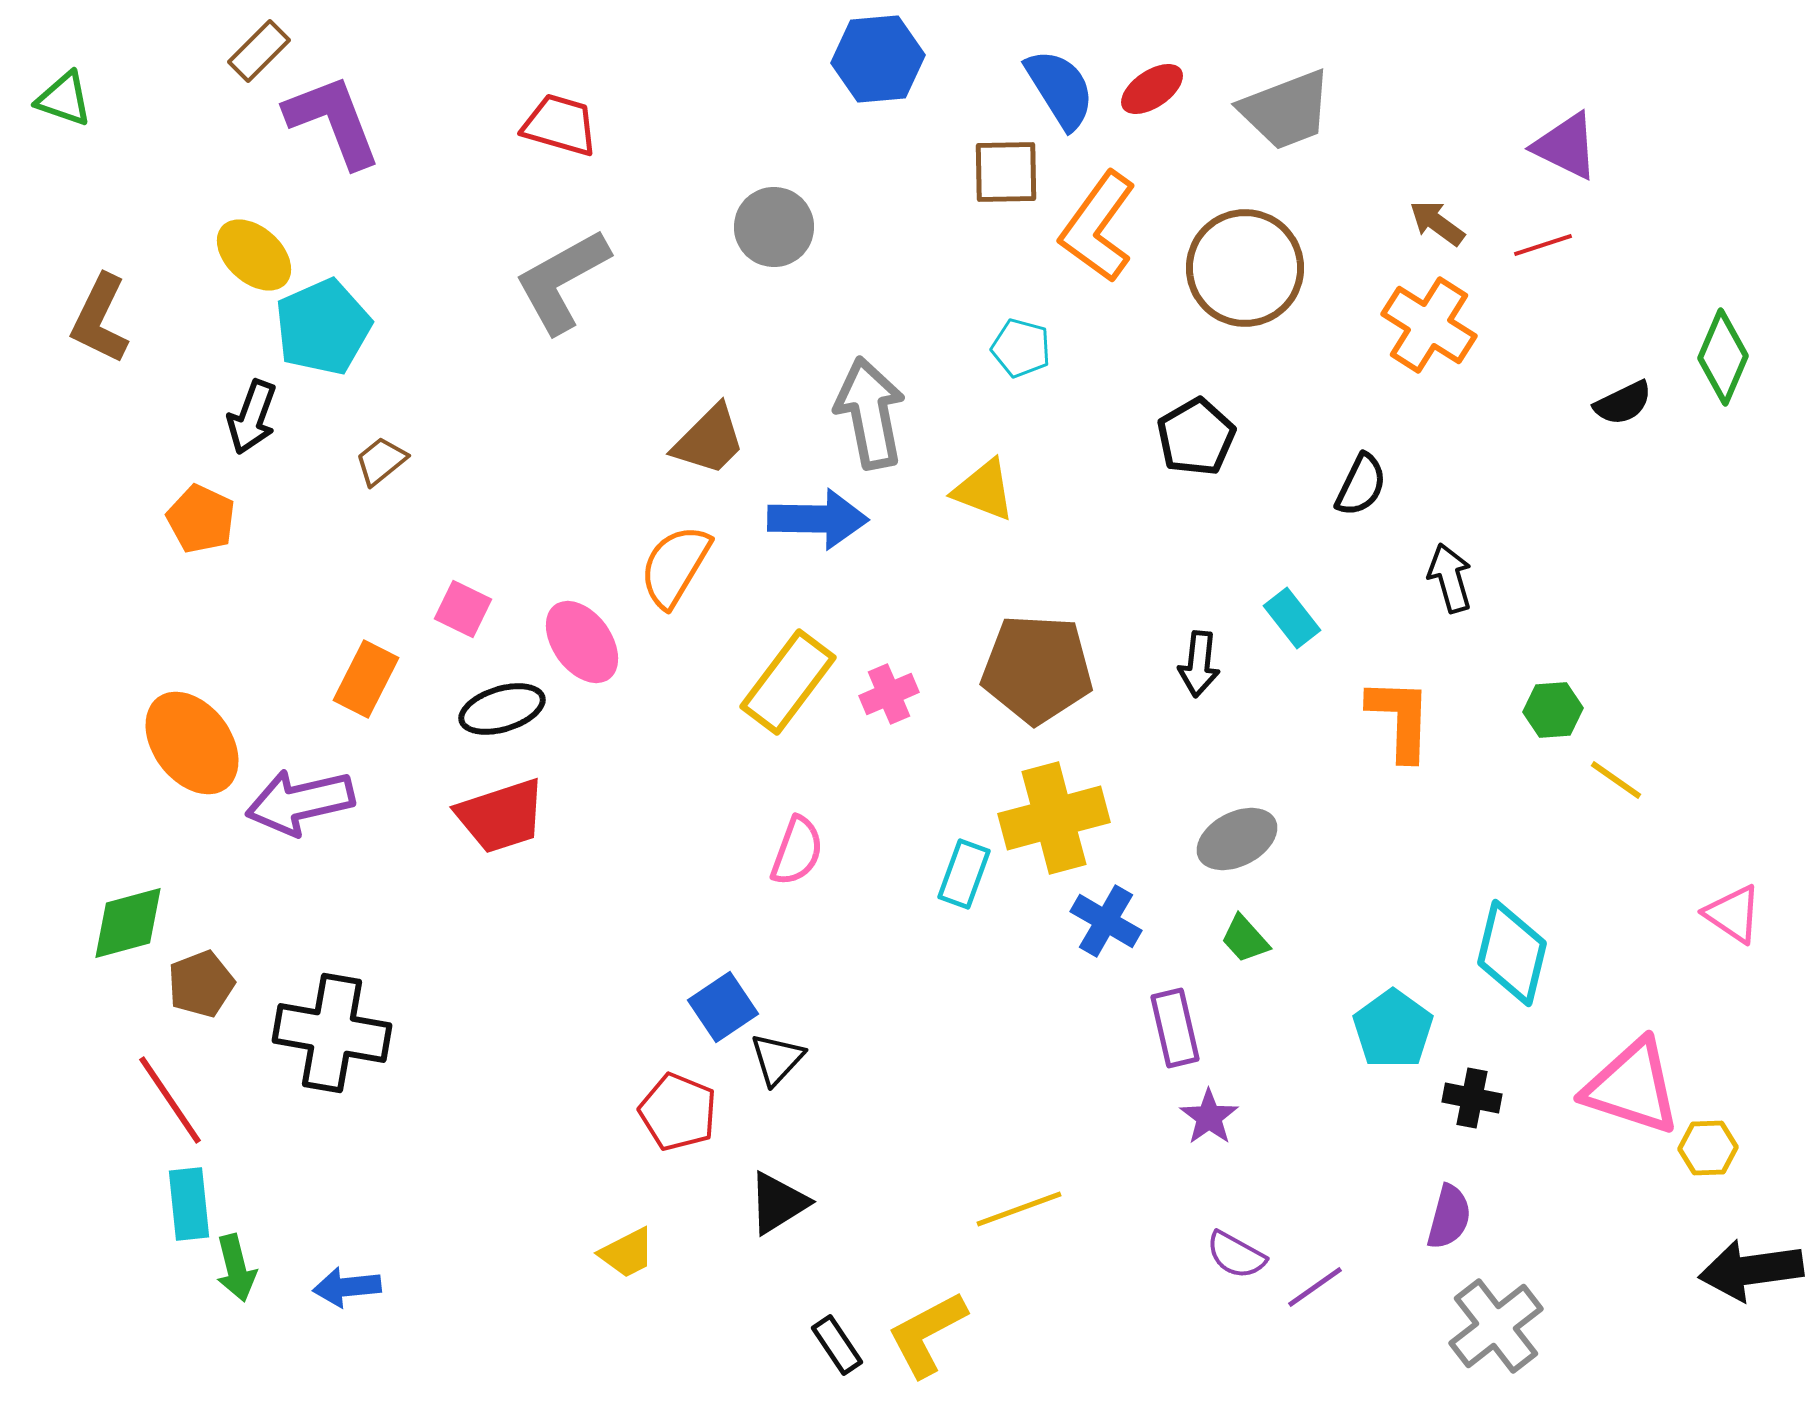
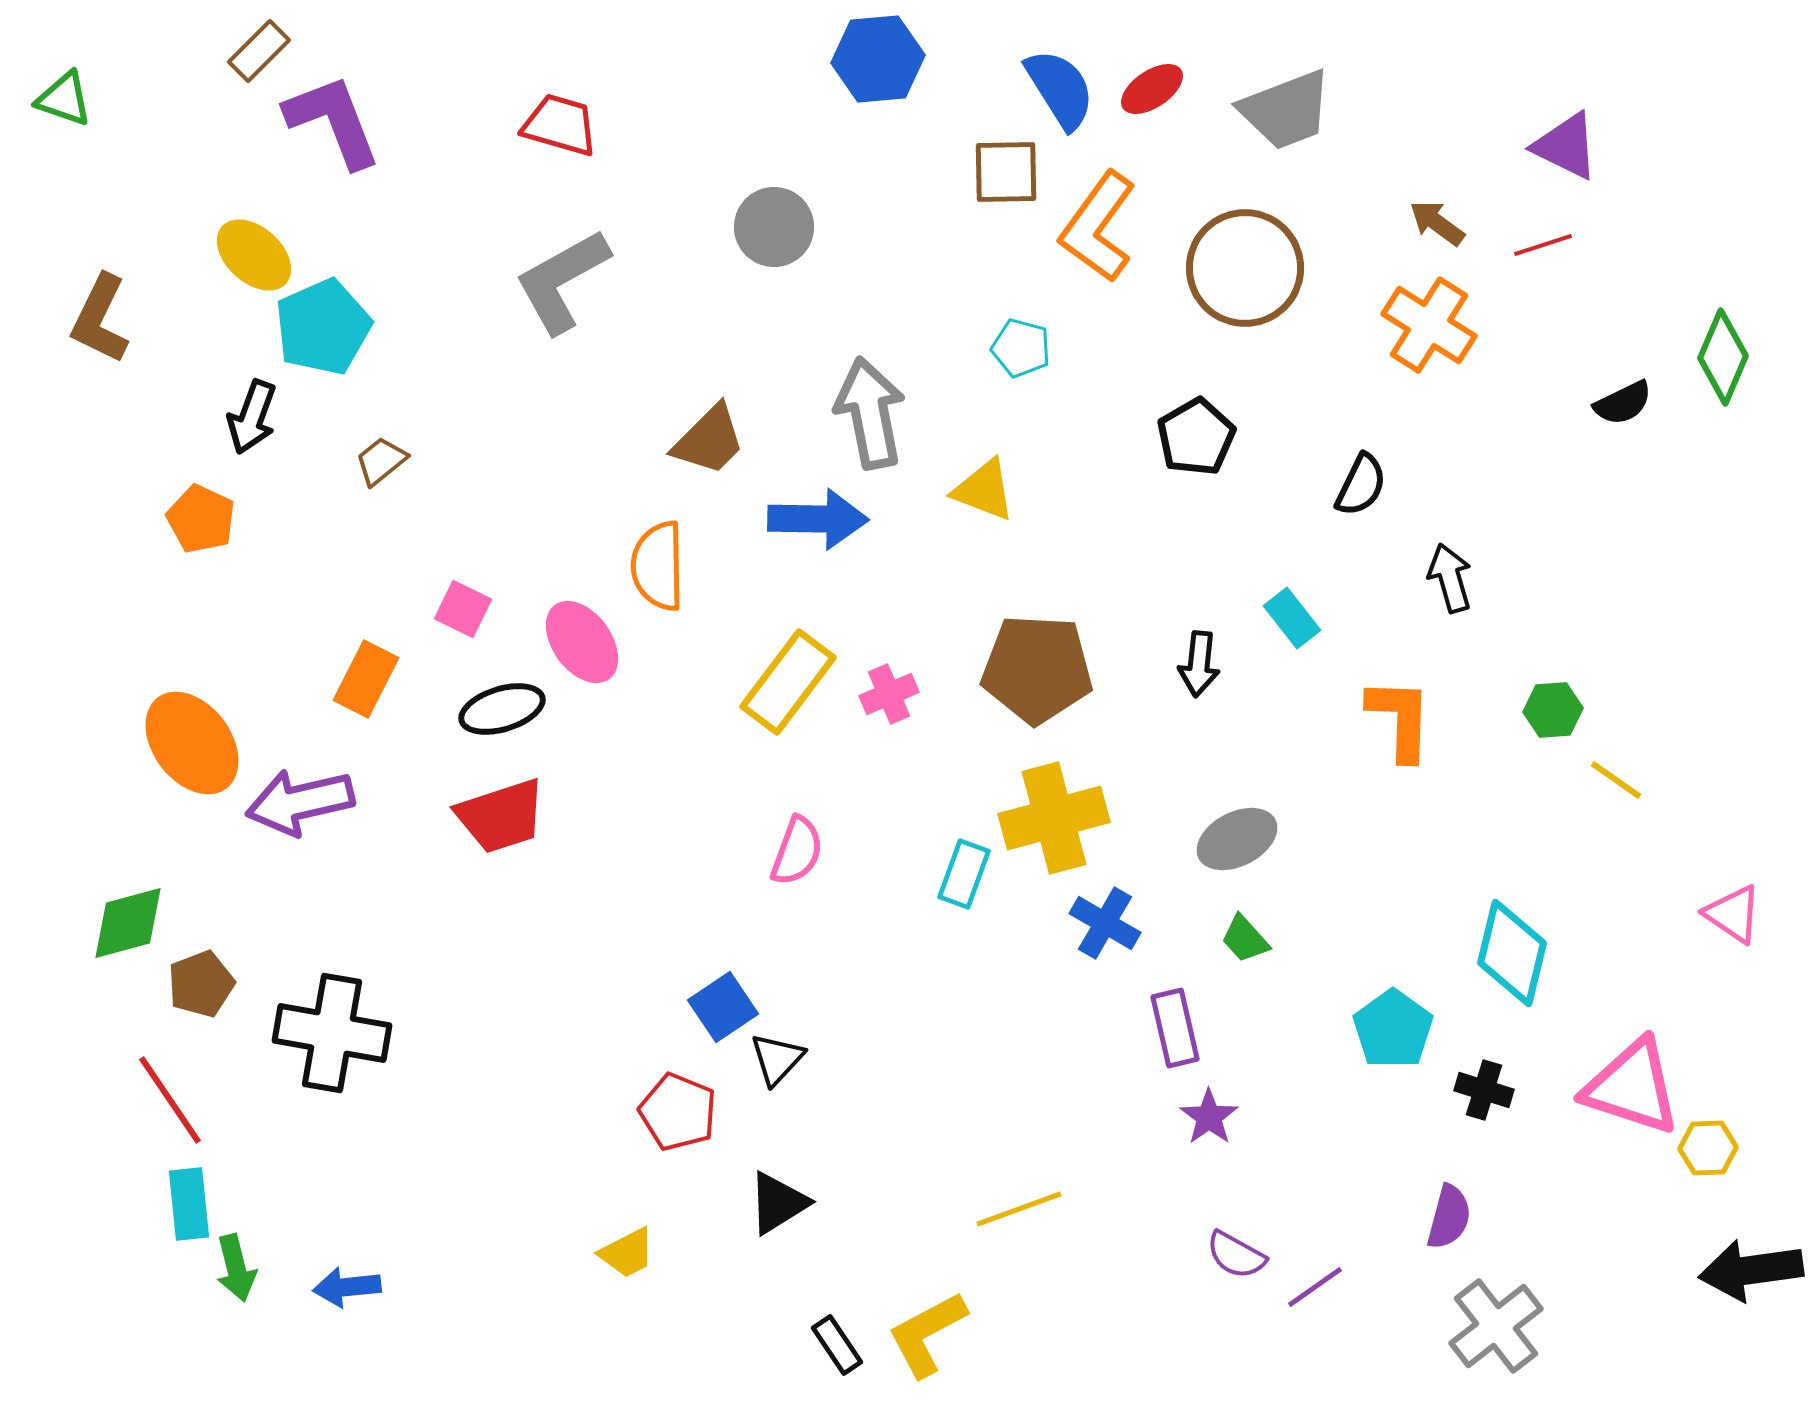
orange semicircle at (675, 566): moved 17 px left; rotated 32 degrees counterclockwise
blue cross at (1106, 921): moved 1 px left, 2 px down
black cross at (1472, 1098): moved 12 px right, 8 px up; rotated 6 degrees clockwise
